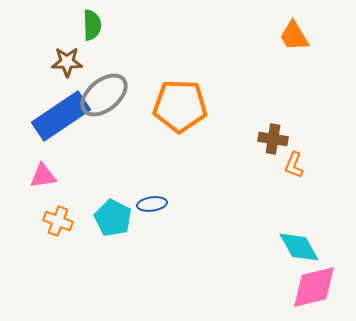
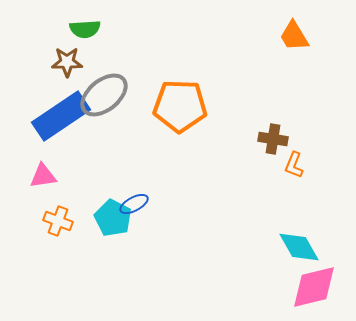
green semicircle: moved 7 px left, 4 px down; rotated 88 degrees clockwise
blue ellipse: moved 18 px left; rotated 20 degrees counterclockwise
